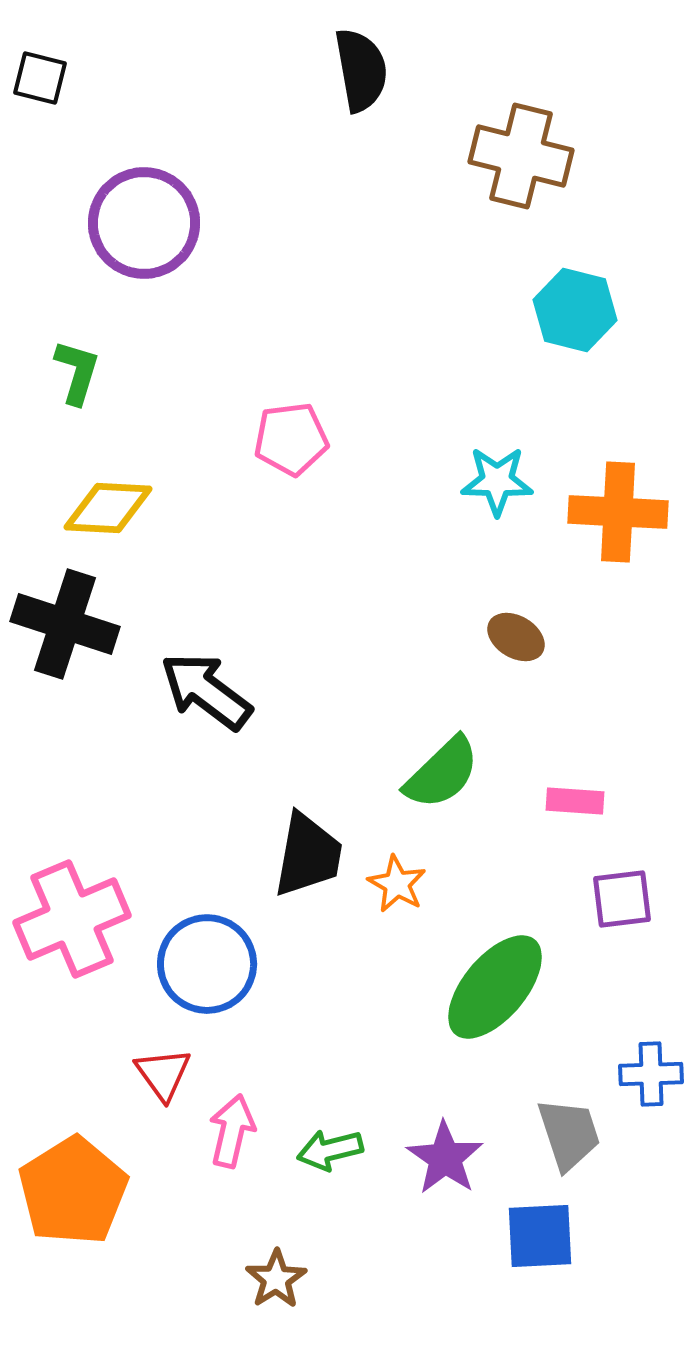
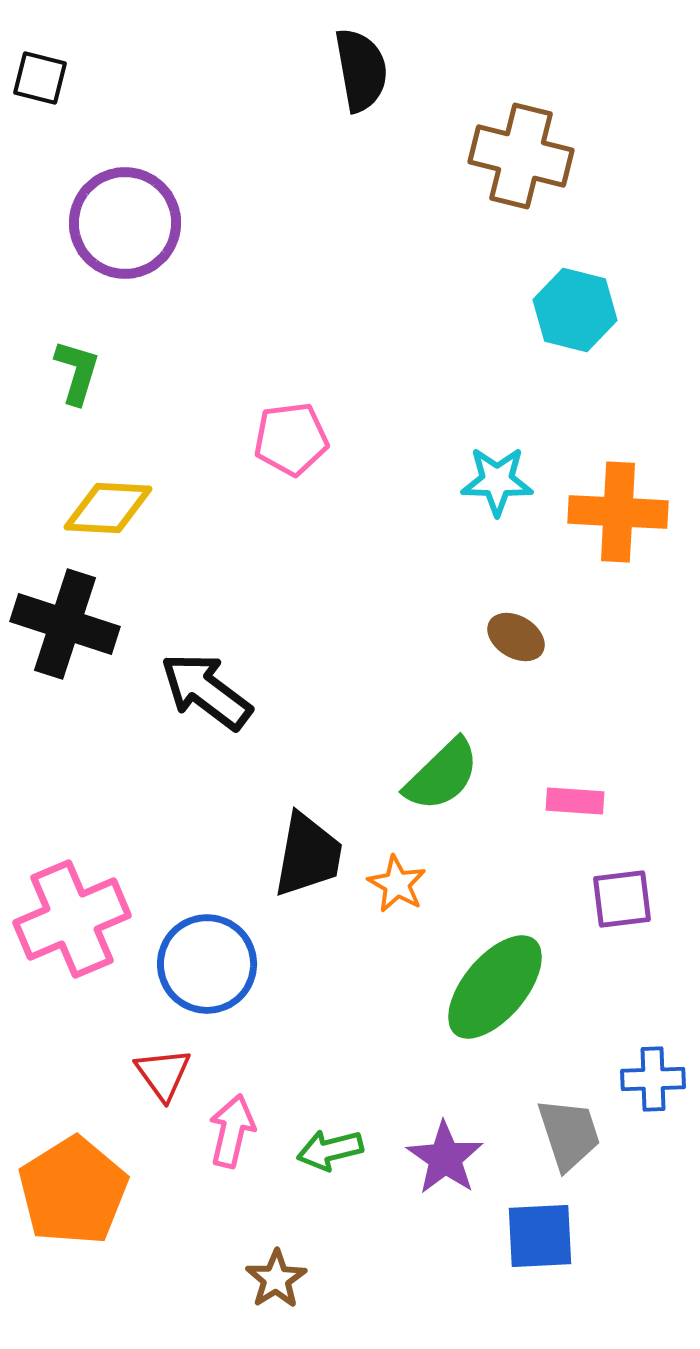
purple circle: moved 19 px left
green semicircle: moved 2 px down
blue cross: moved 2 px right, 5 px down
